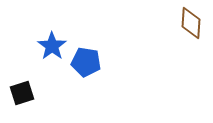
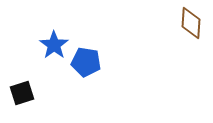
blue star: moved 2 px right, 1 px up
